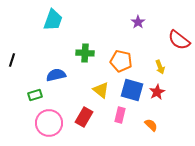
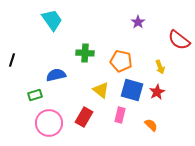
cyan trapezoid: moved 1 px left; rotated 55 degrees counterclockwise
